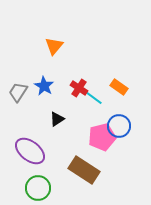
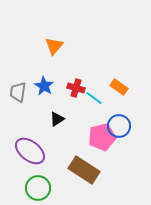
red cross: moved 3 px left; rotated 18 degrees counterclockwise
gray trapezoid: rotated 25 degrees counterclockwise
